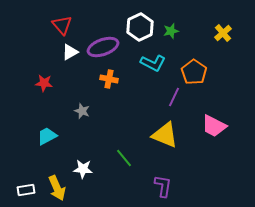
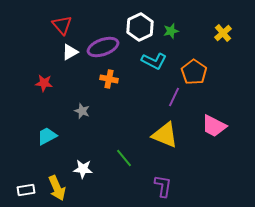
cyan L-shape: moved 1 px right, 2 px up
